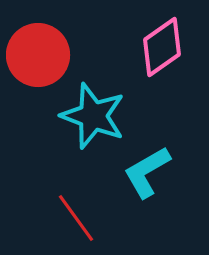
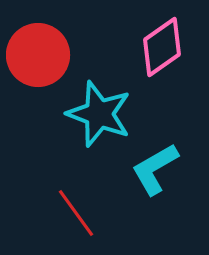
cyan star: moved 6 px right, 2 px up
cyan L-shape: moved 8 px right, 3 px up
red line: moved 5 px up
